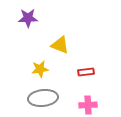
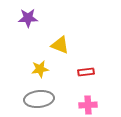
gray ellipse: moved 4 px left, 1 px down
